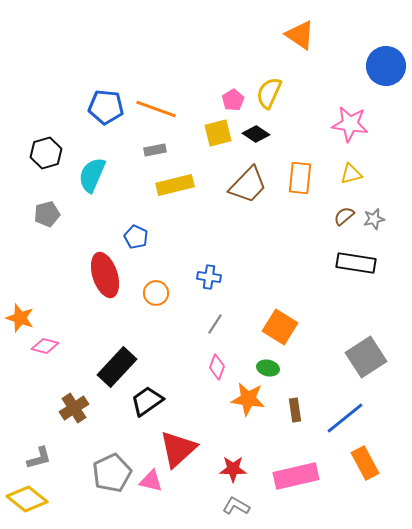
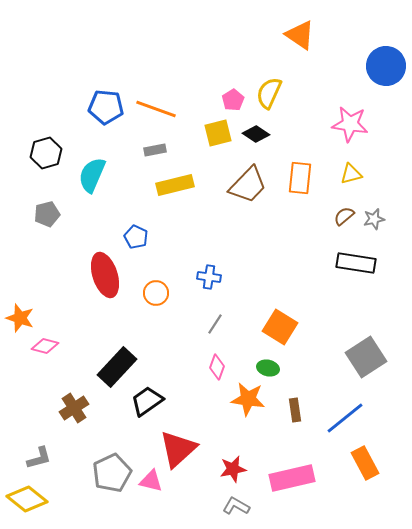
red star at (233, 469): rotated 12 degrees counterclockwise
pink rectangle at (296, 476): moved 4 px left, 2 px down
